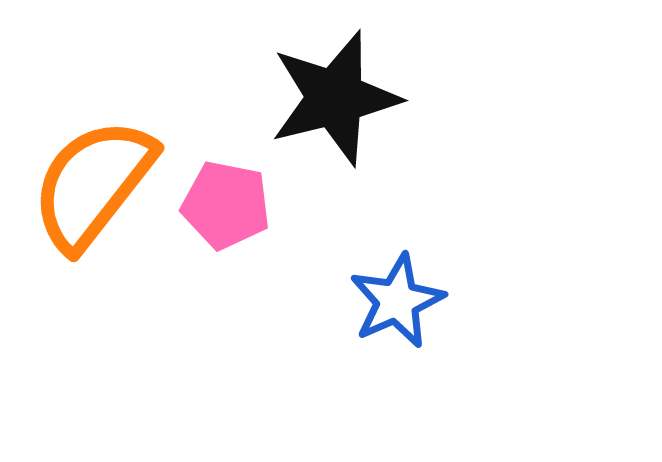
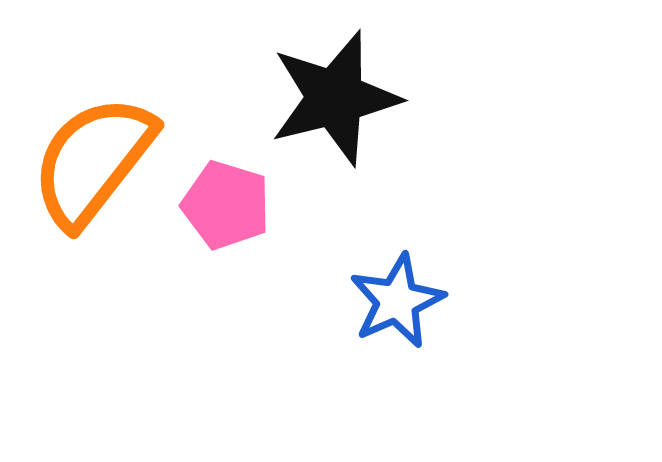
orange semicircle: moved 23 px up
pink pentagon: rotated 6 degrees clockwise
